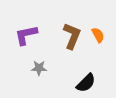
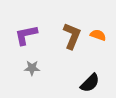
orange semicircle: rotated 42 degrees counterclockwise
gray star: moved 7 px left
black semicircle: moved 4 px right
